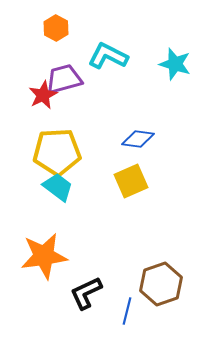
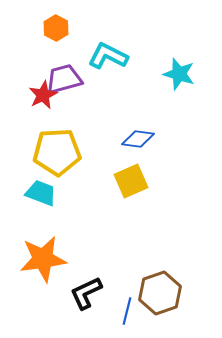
cyan star: moved 4 px right, 10 px down
cyan trapezoid: moved 17 px left, 6 px down; rotated 16 degrees counterclockwise
orange star: moved 1 px left, 3 px down
brown hexagon: moved 1 px left, 9 px down
